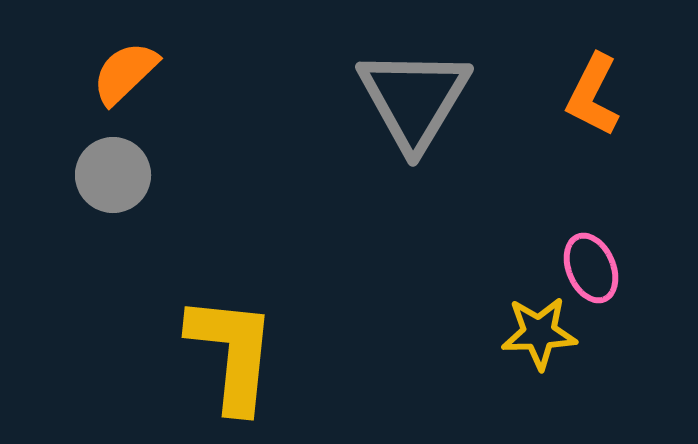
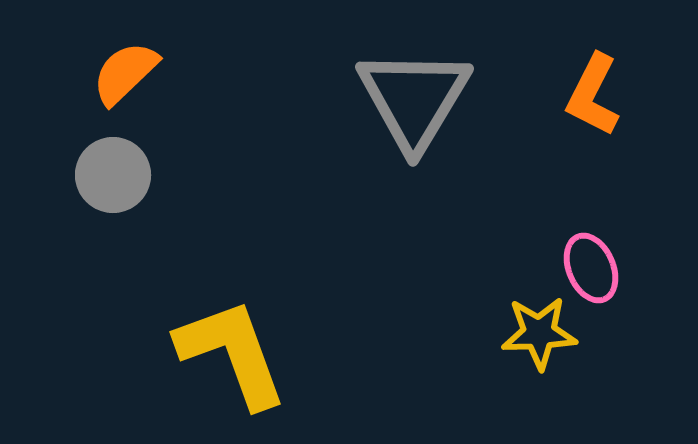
yellow L-shape: rotated 26 degrees counterclockwise
